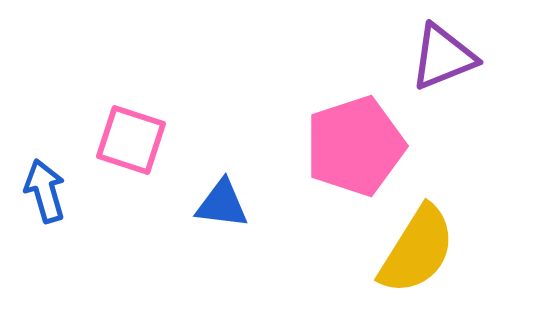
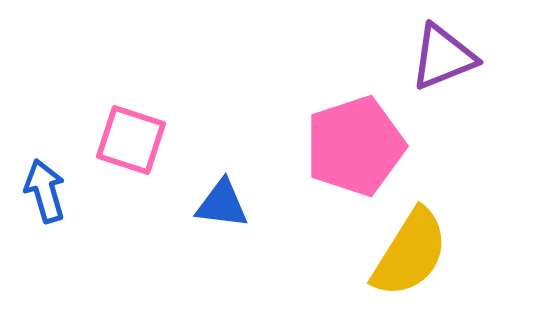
yellow semicircle: moved 7 px left, 3 px down
